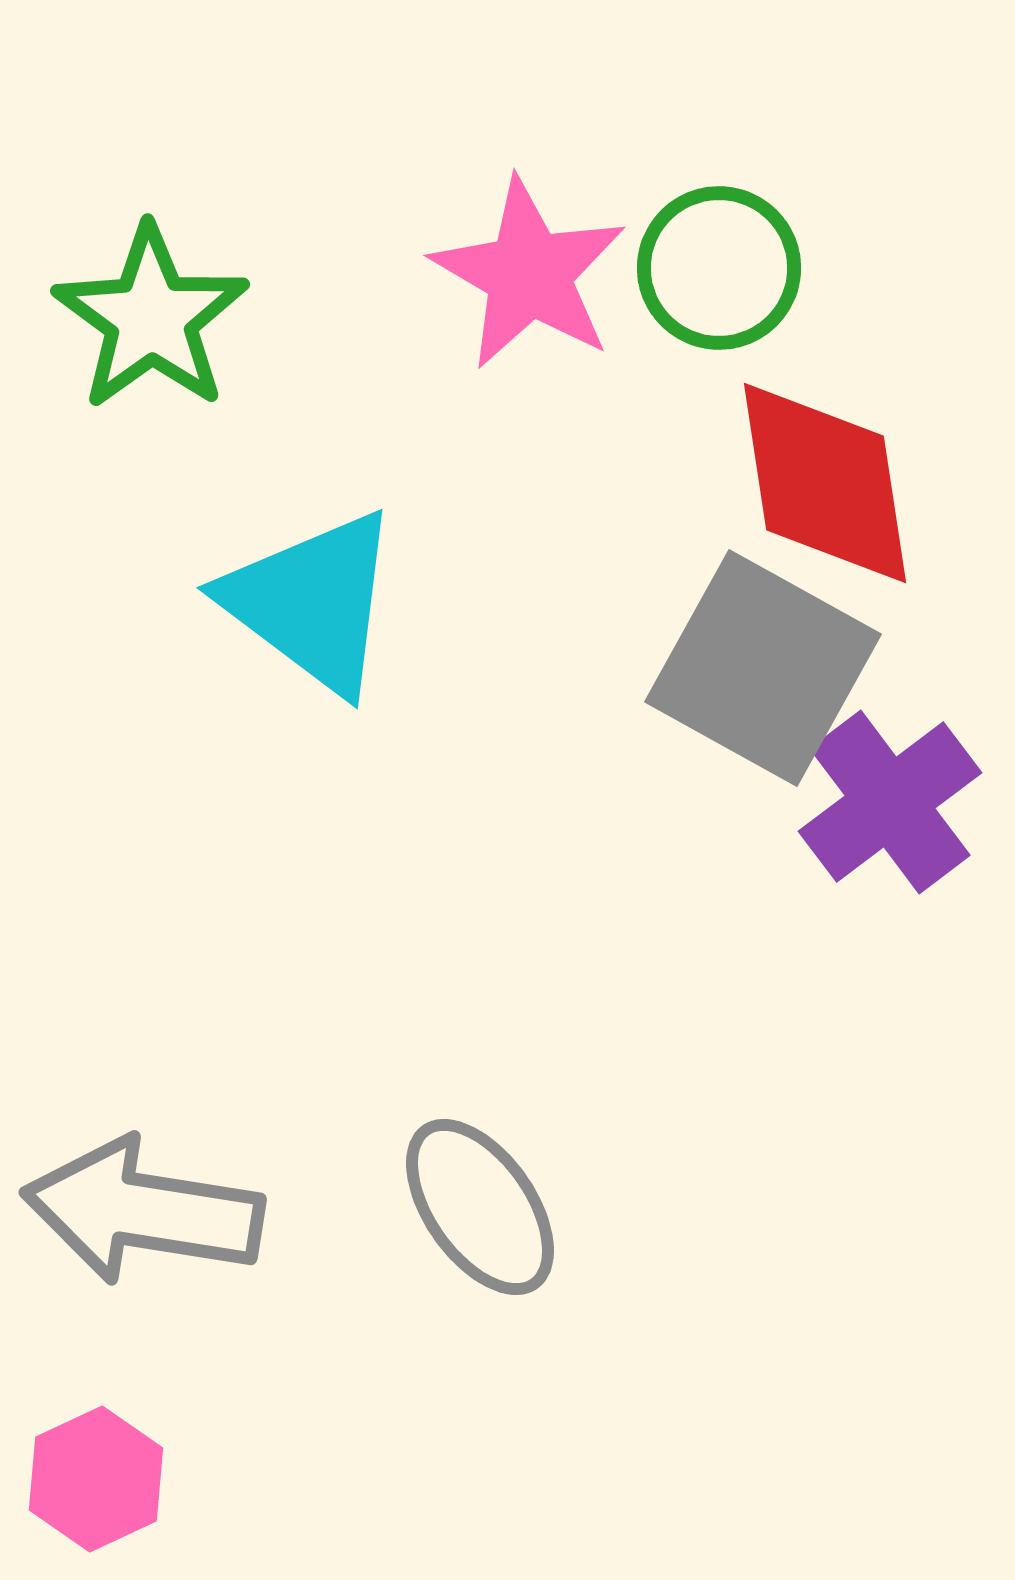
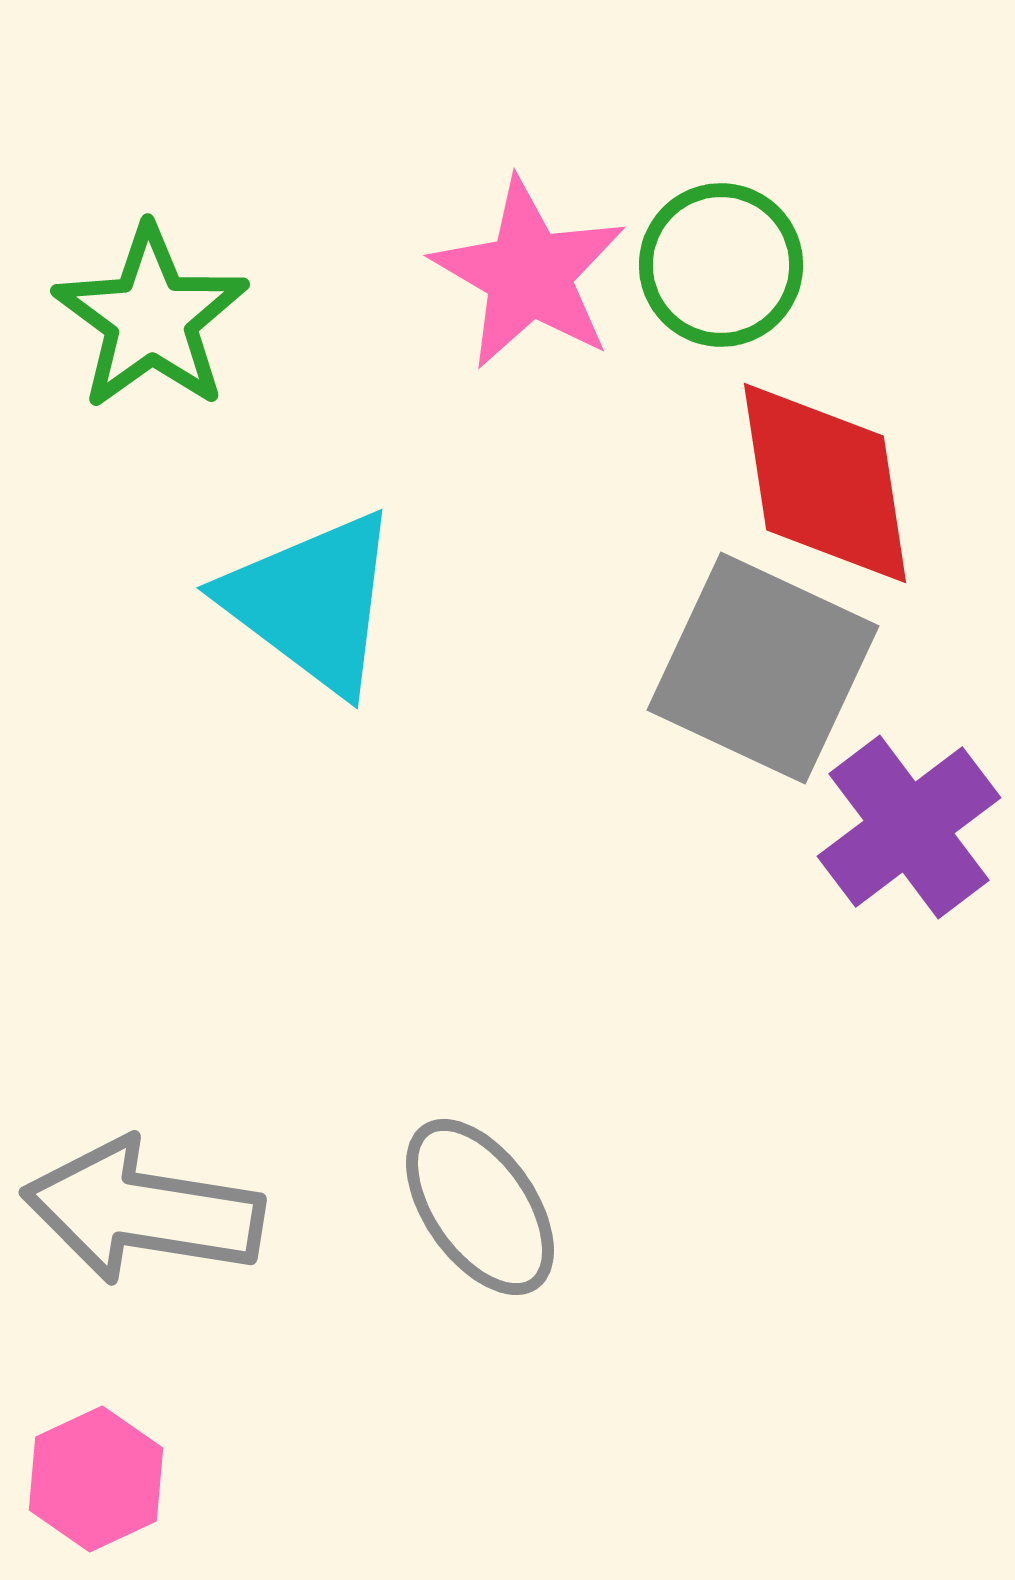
green circle: moved 2 px right, 3 px up
gray square: rotated 4 degrees counterclockwise
purple cross: moved 19 px right, 25 px down
